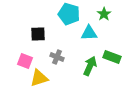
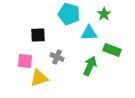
black square: moved 1 px down
green rectangle: moved 7 px up
pink square: rotated 14 degrees counterclockwise
